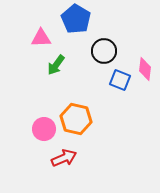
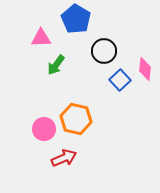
blue square: rotated 25 degrees clockwise
